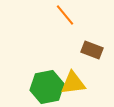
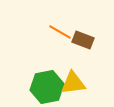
orange line: moved 5 px left, 17 px down; rotated 20 degrees counterclockwise
brown rectangle: moved 9 px left, 10 px up
